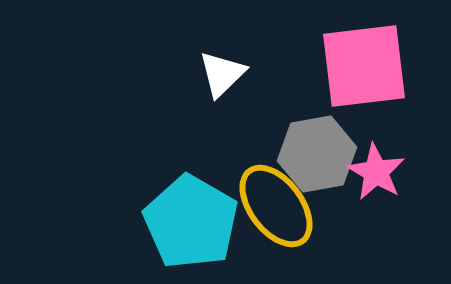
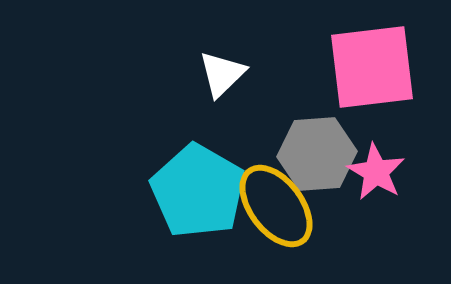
pink square: moved 8 px right, 1 px down
gray hexagon: rotated 6 degrees clockwise
cyan pentagon: moved 7 px right, 31 px up
